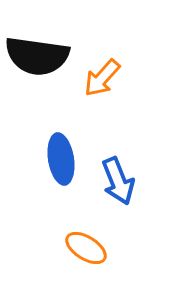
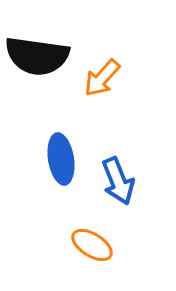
orange ellipse: moved 6 px right, 3 px up
